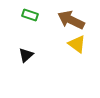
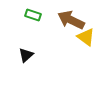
green rectangle: moved 3 px right
yellow triangle: moved 9 px right, 7 px up
